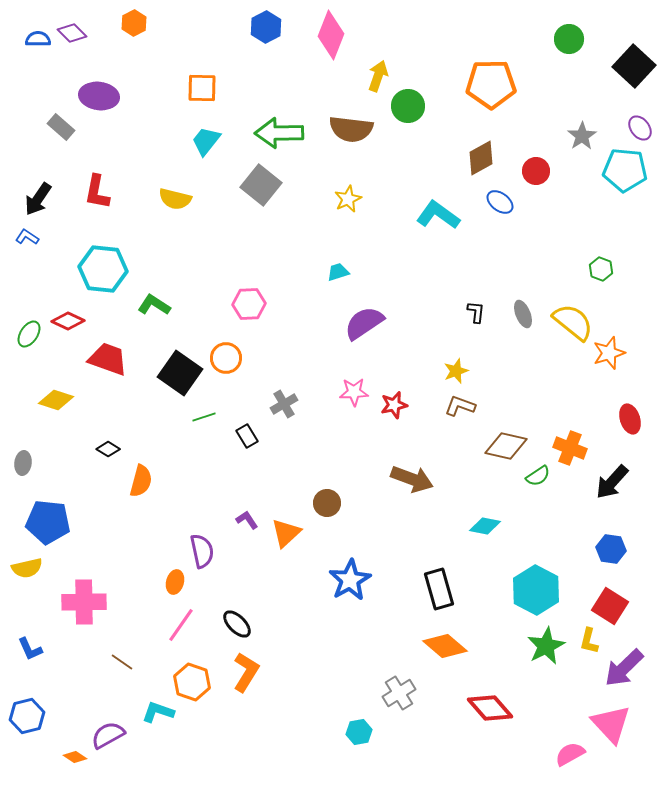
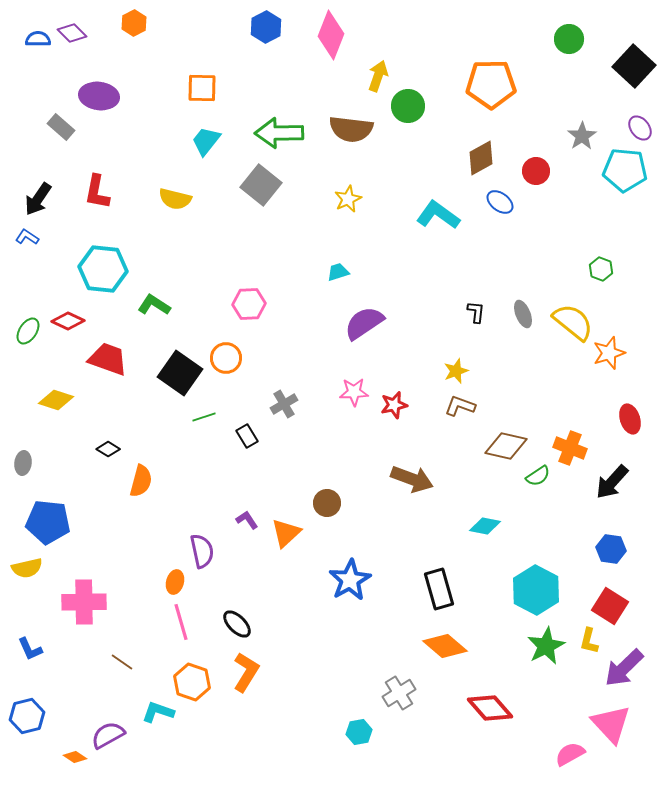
green ellipse at (29, 334): moved 1 px left, 3 px up
pink line at (181, 625): moved 3 px up; rotated 51 degrees counterclockwise
